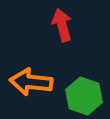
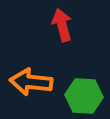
green hexagon: rotated 15 degrees counterclockwise
